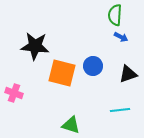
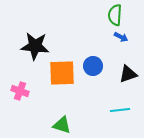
orange square: rotated 16 degrees counterclockwise
pink cross: moved 6 px right, 2 px up
green triangle: moved 9 px left
